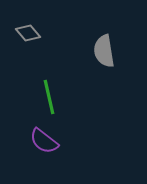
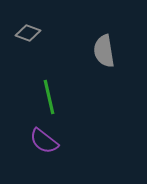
gray diamond: rotated 30 degrees counterclockwise
